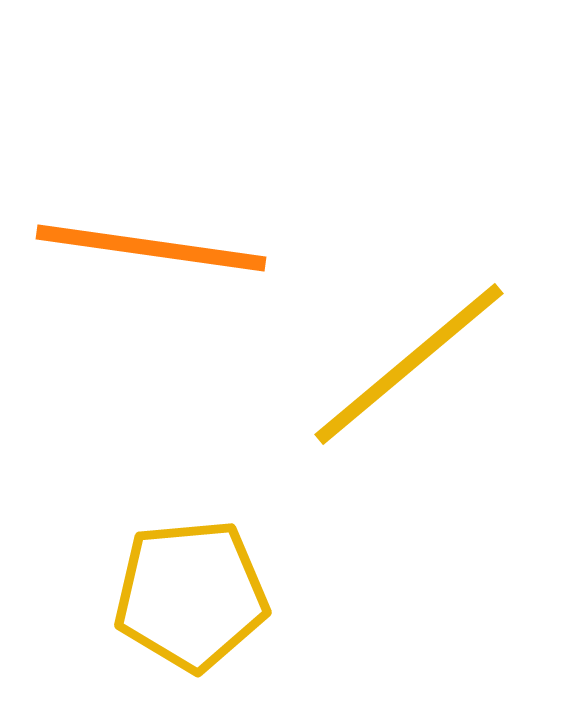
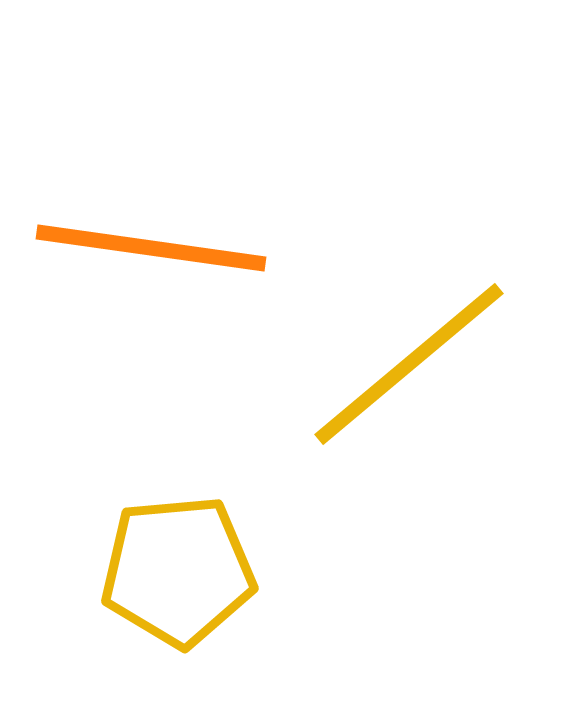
yellow pentagon: moved 13 px left, 24 px up
